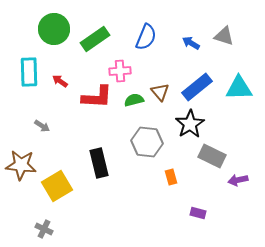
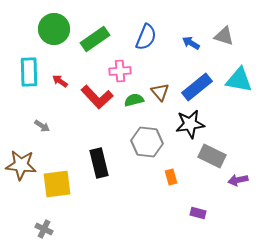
cyan triangle: moved 8 px up; rotated 12 degrees clockwise
red L-shape: rotated 44 degrees clockwise
black star: rotated 24 degrees clockwise
yellow square: moved 2 px up; rotated 24 degrees clockwise
